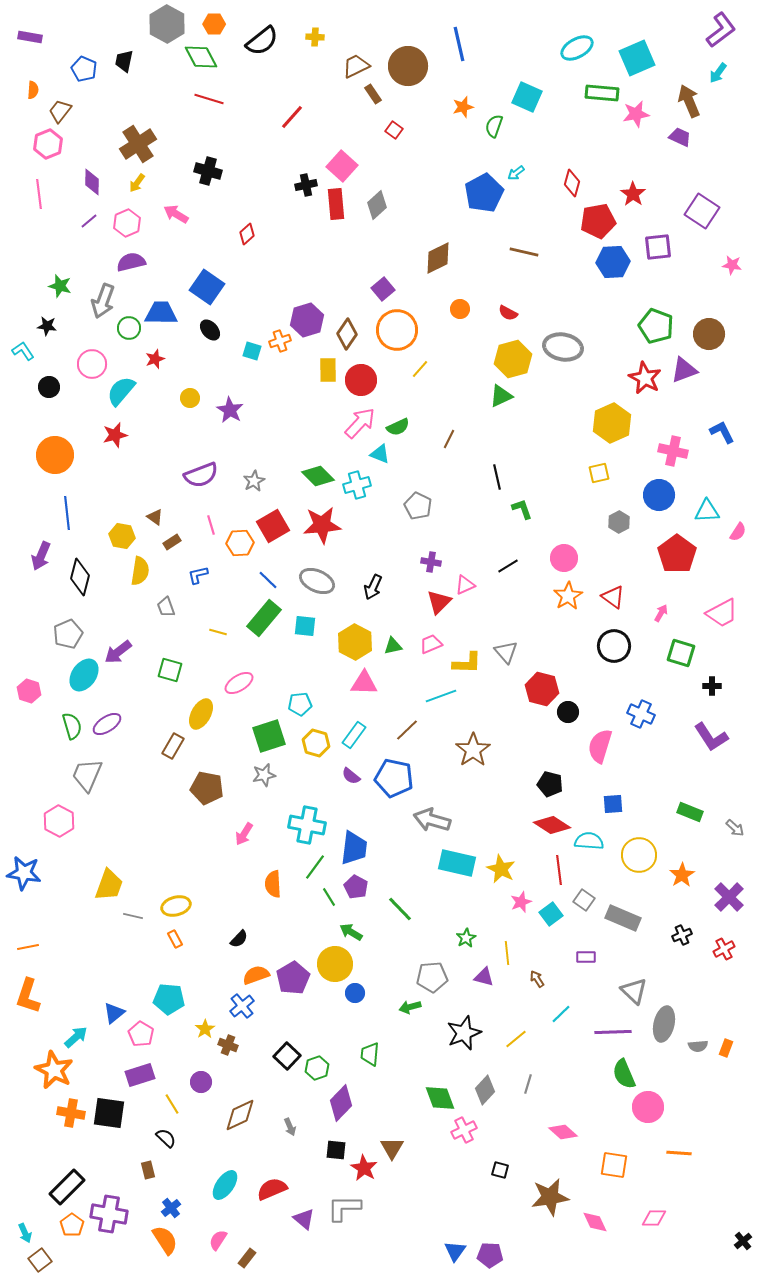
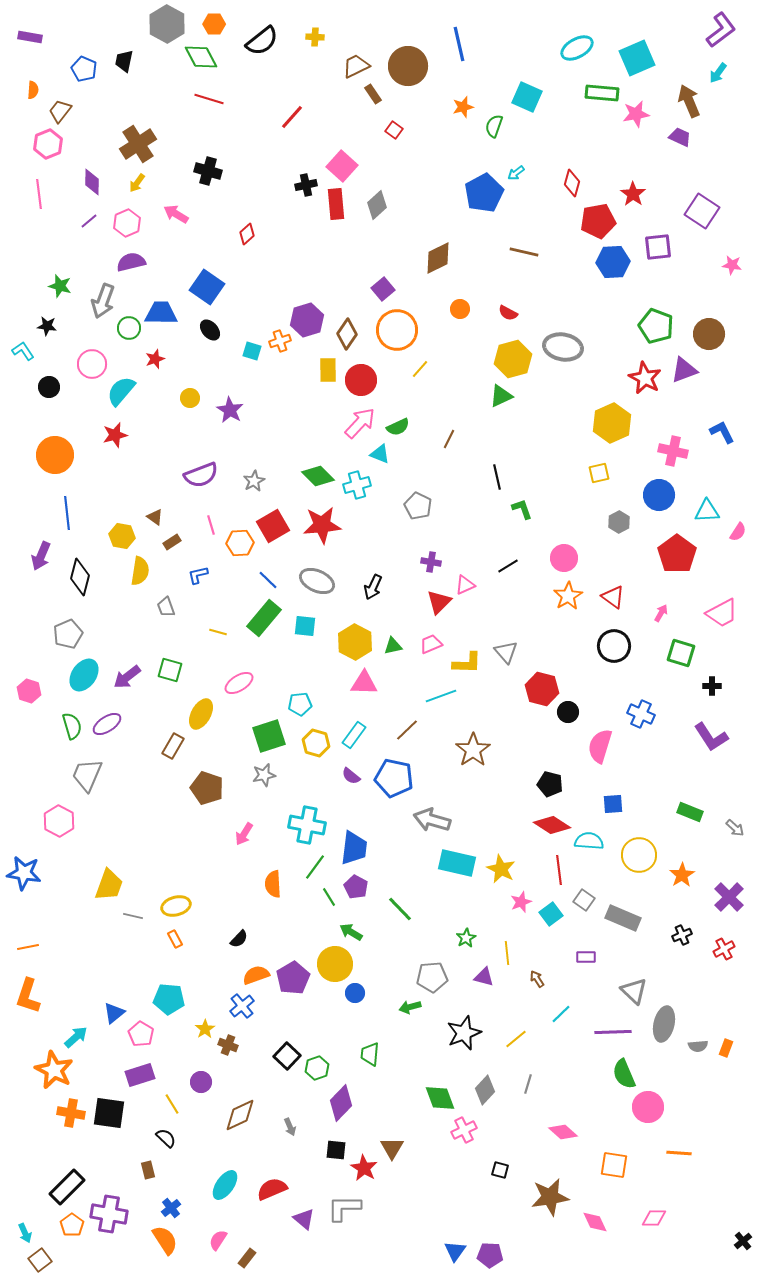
purple arrow at (118, 652): moved 9 px right, 25 px down
brown pentagon at (207, 788): rotated 8 degrees clockwise
